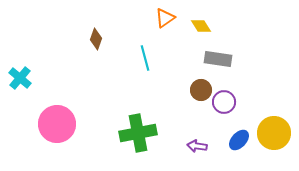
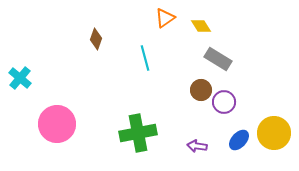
gray rectangle: rotated 24 degrees clockwise
